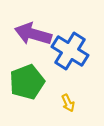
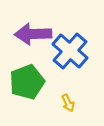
purple arrow: rotated 18 degrees counterclockwise
blue cross: rotated 9 degrees clockwise
